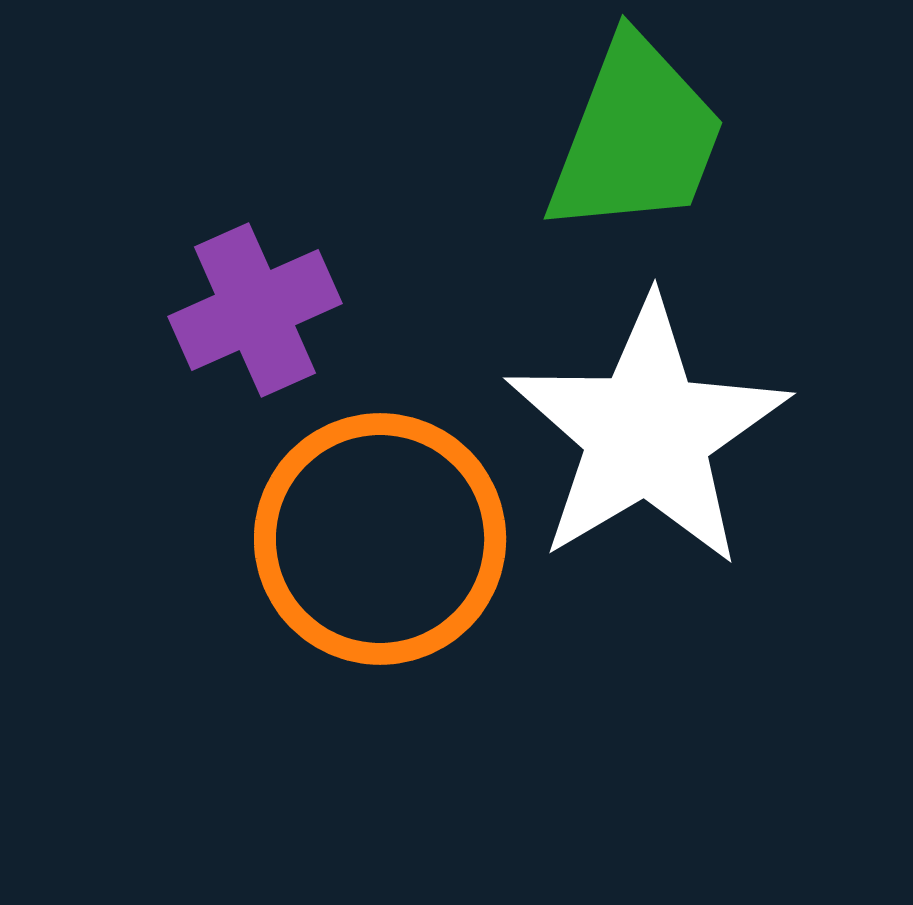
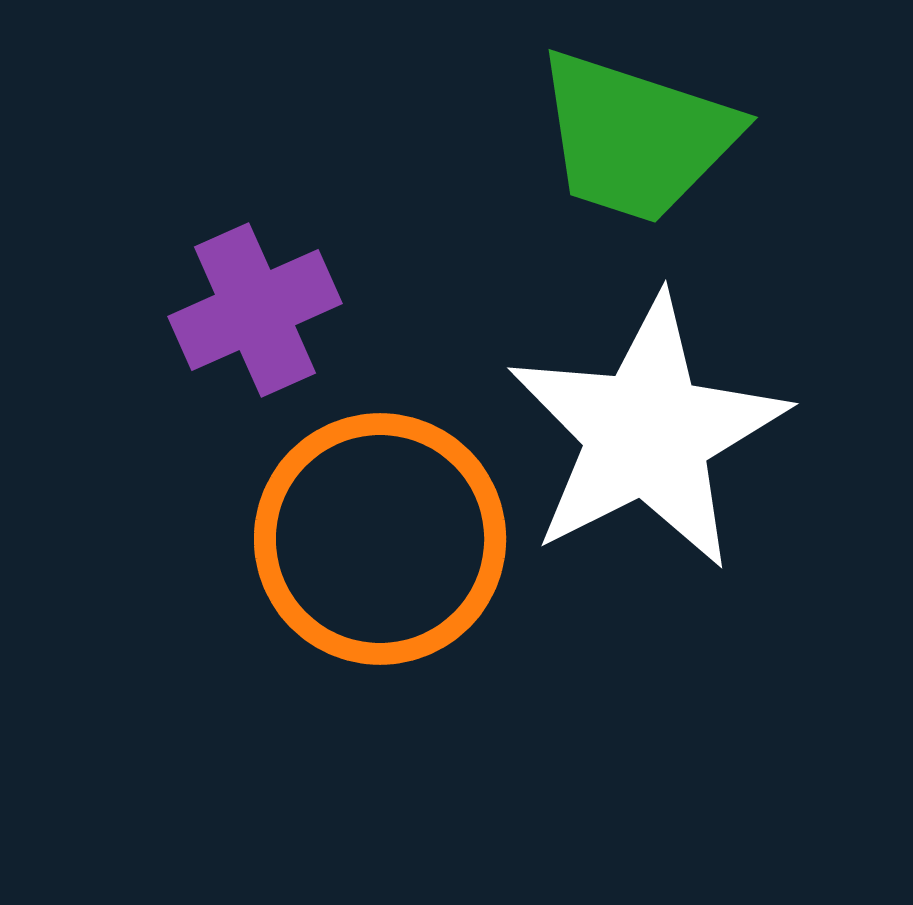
green trapezoid: rotated 87 degrees clockwise
white star: rotated 4 degrees clockwise
